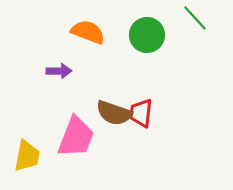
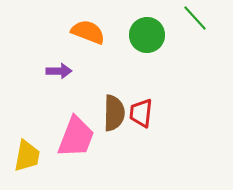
brown semicircle: rotated 108 degrees counterclockwise
